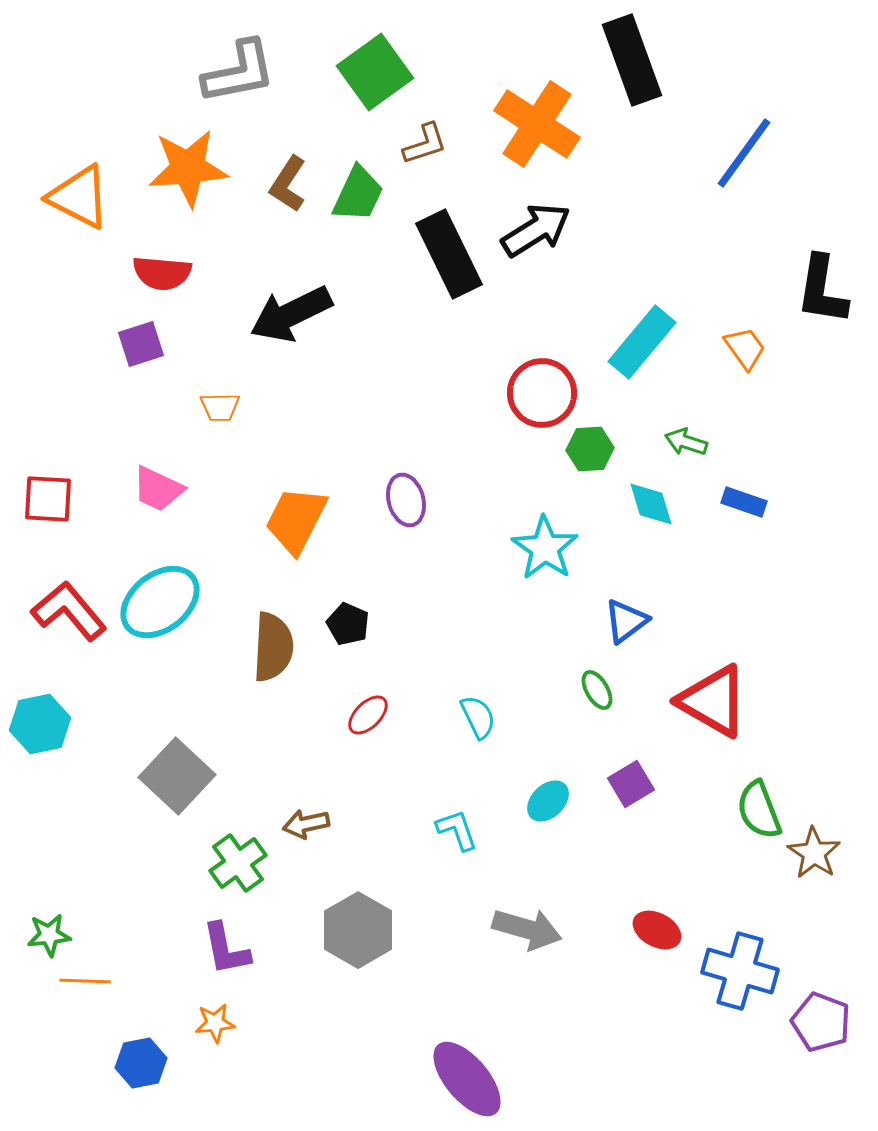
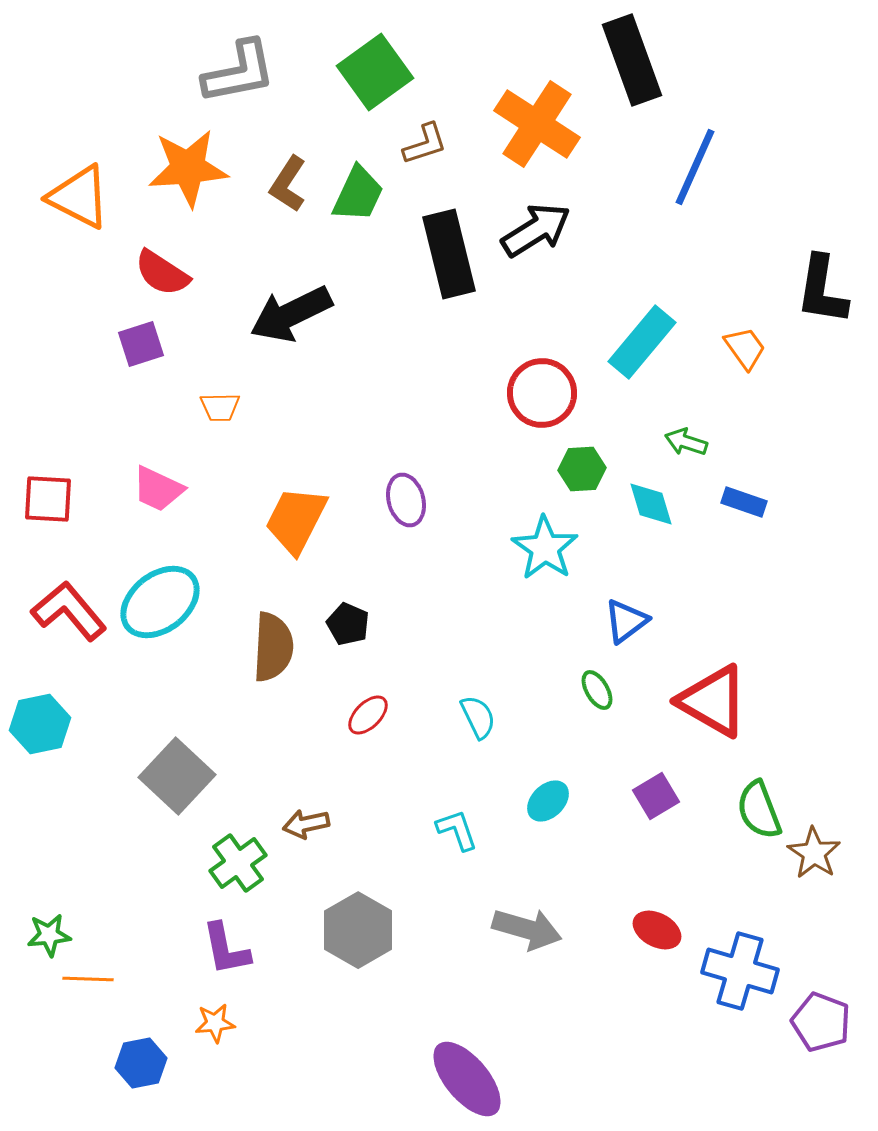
blue line at (744, 153): moved 49 px left, 14 px down; rotated 12 degrees counterclockwise
black rectangle at (449, 254): rotated 12 degrees clockwise
red semicircle at (162, 273): rotated 28 degrees clockwise
green hexagon at (590, 449): moved 8 px left, 20 px down
purple square at (631, 784): moved 25 px right, 12 px down
orange line at (85, 981): moved 3 px right, 2 px up
